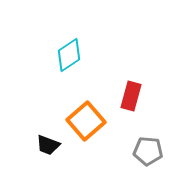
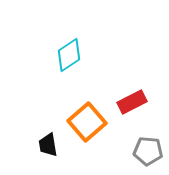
red rectangle: moved 1 px right, 6 px down; rotated 48 degrees clockwise
orange square: moved 1 px right, 1 px down
black trapezoid: rotated 60 degrees clockwise
